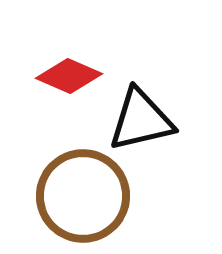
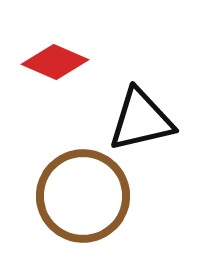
red diamond: moved 14 px left, 14 px up
